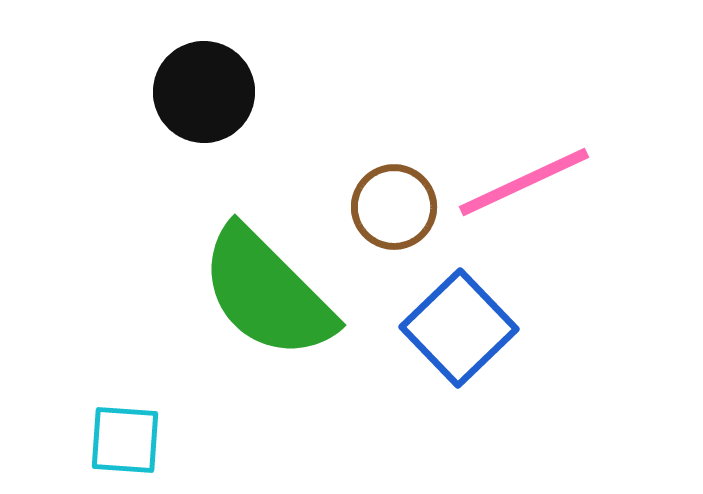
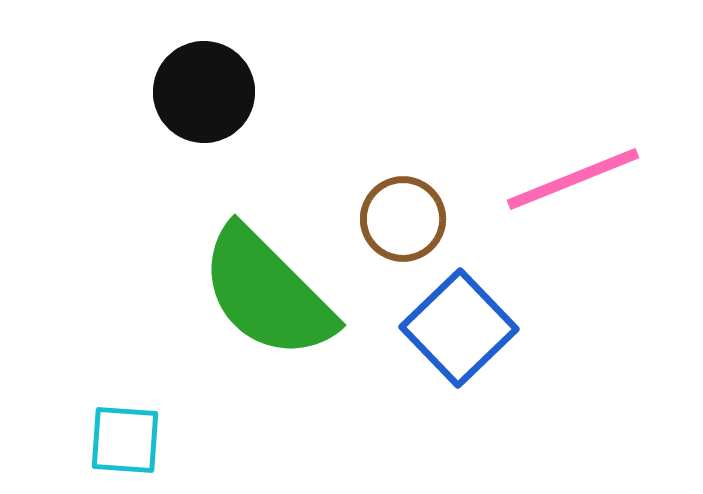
pink line: moved 49 px right, 3 px up; rotated 3 degrees clockwise
brown circle: moved 9 px right, 12 px down
